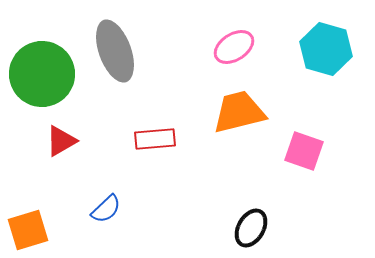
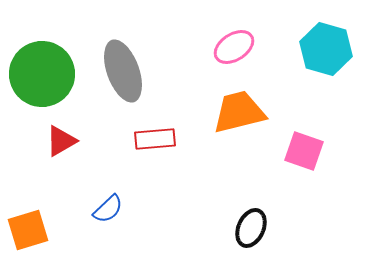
gray ellipse: moved 8 px right, 20 px down
blue semicircle: moved 2 px right
black ellipse: rotated 6 degrees counterclockwise
